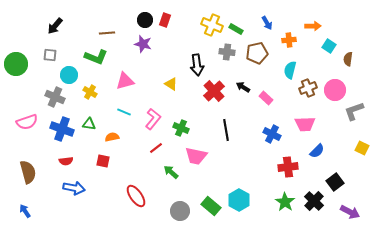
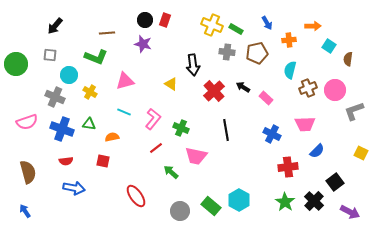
black arrow at (197, 65): moved 4 px left
yellow square at (362, 148): moved 1 px left, 5 px down
